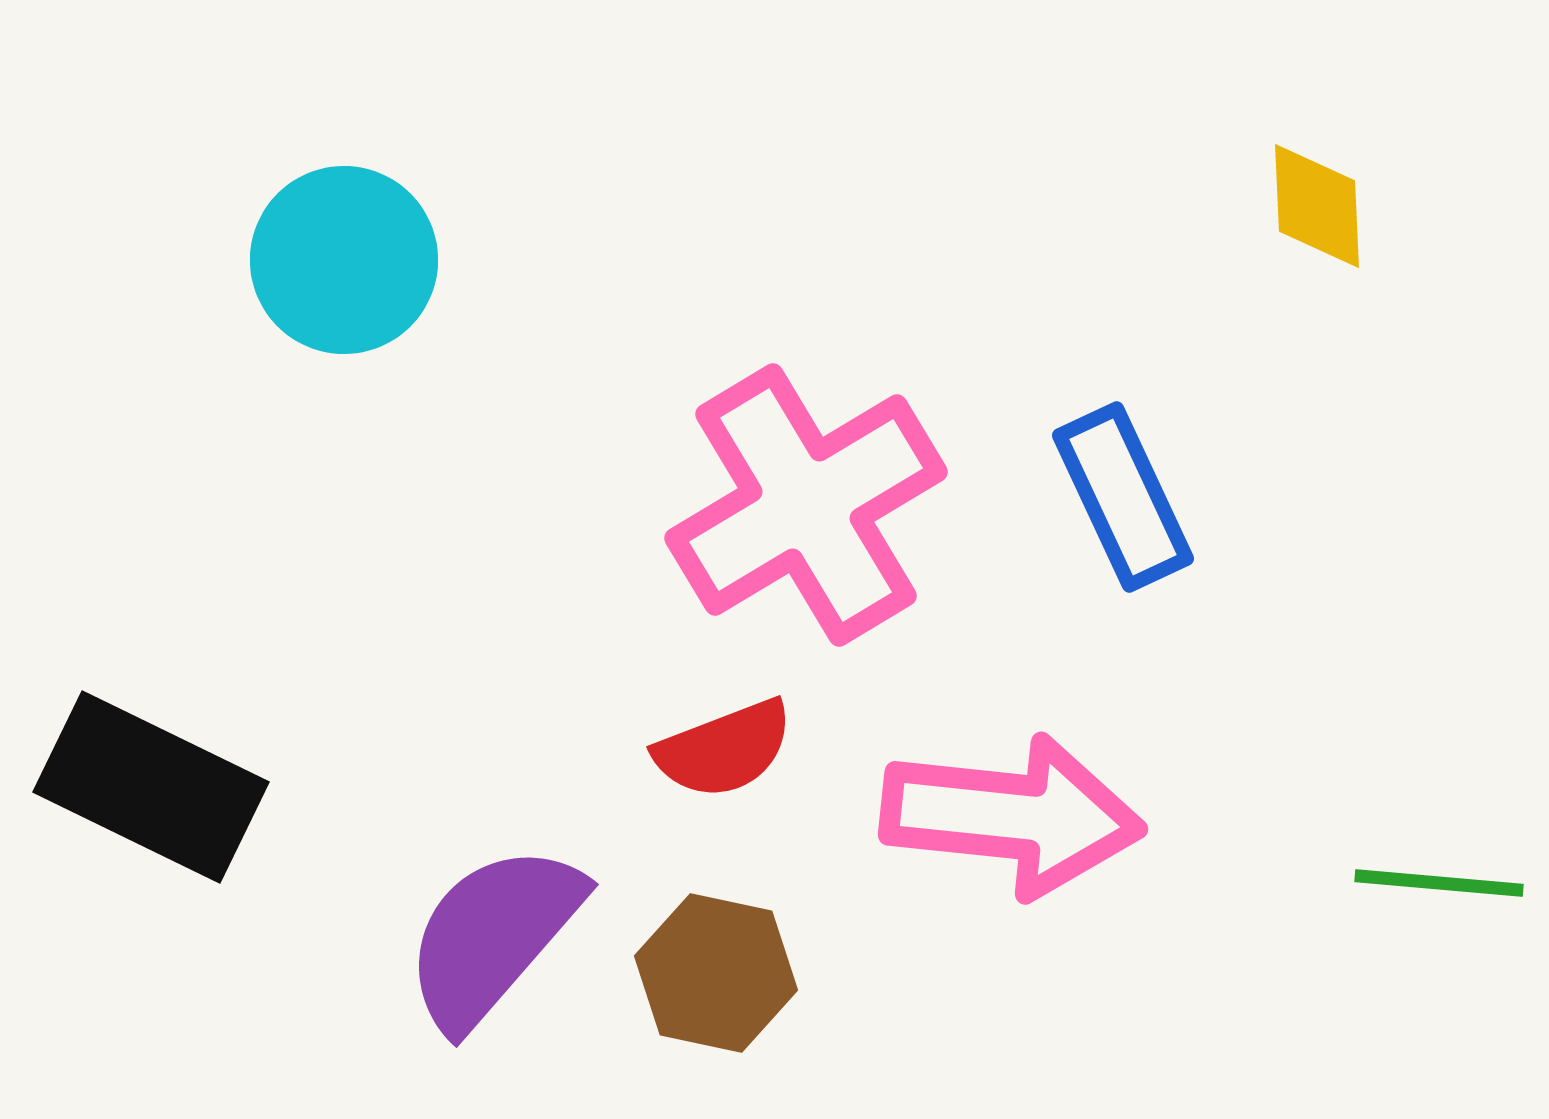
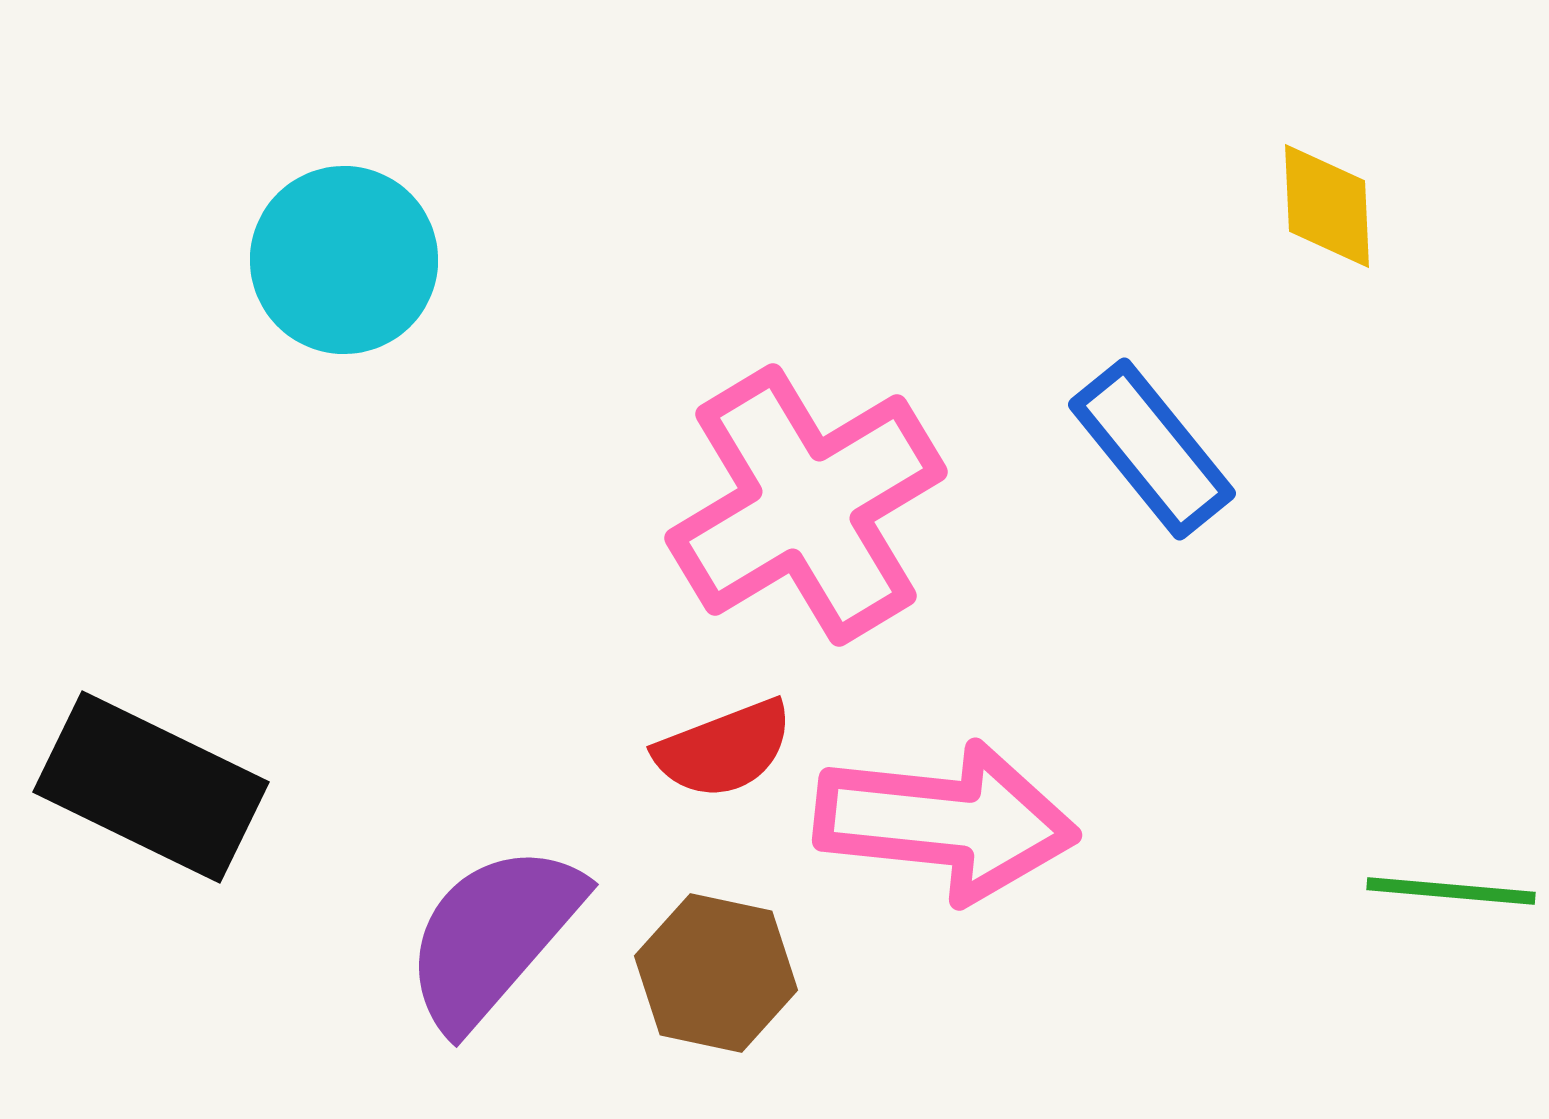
yellow diamond: moved 10 px right
blue rectangle: moved 29 px right, 48 px up; rotated 14 degrees counterclockwise
pink arrow: moved 66 px left, 6 px down
green line: moved 12 px right, 8 px down
